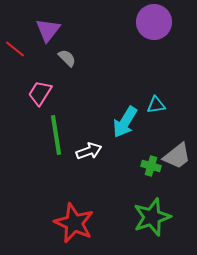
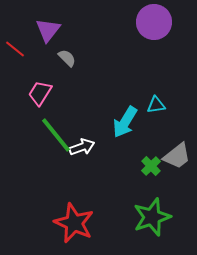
green line: rotated 30 degrees counterclockwise
white arrow: moved 7 px left, 4 px up
green cross: rotated 30 degrees clockwise
